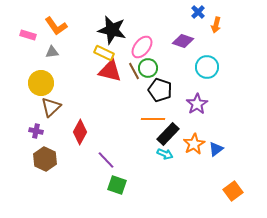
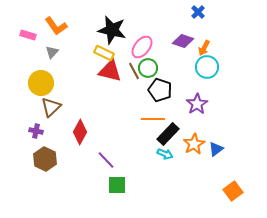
orange arrow: moved 12 px left, 23 px down; rotated 14 degrees clockwise
gray triangle: rotated 40 degrees counterclockwise
green square: rotated 18 degrees counterclockwise
